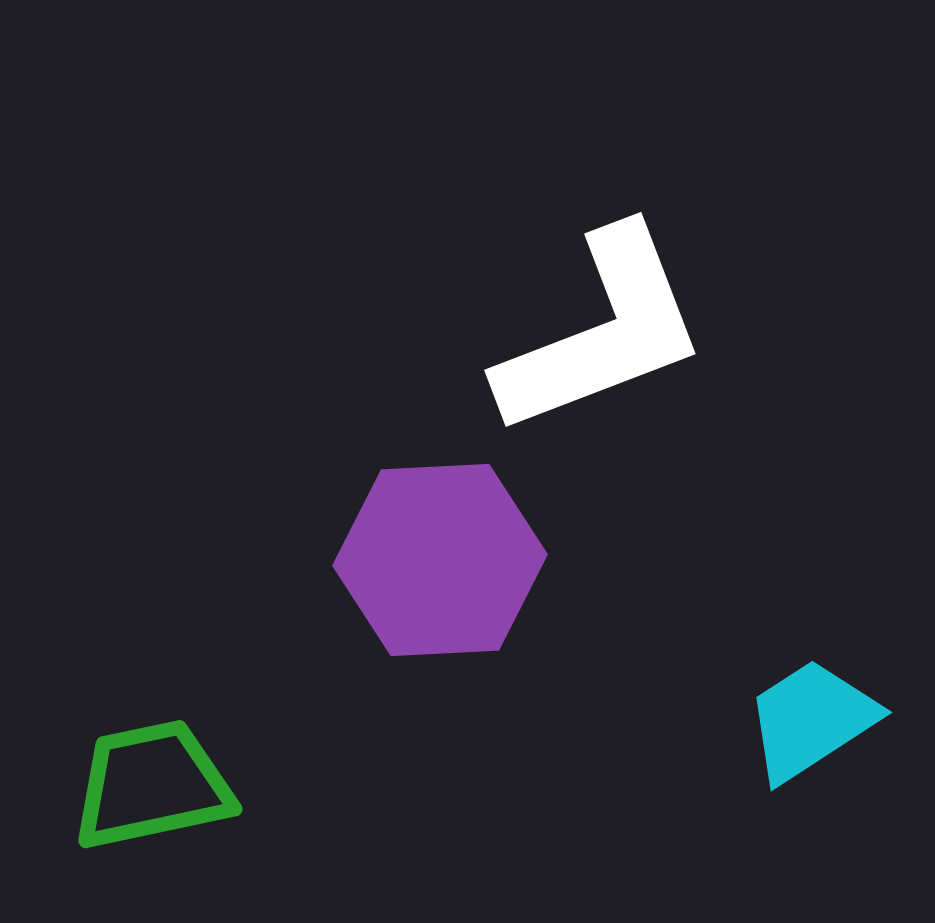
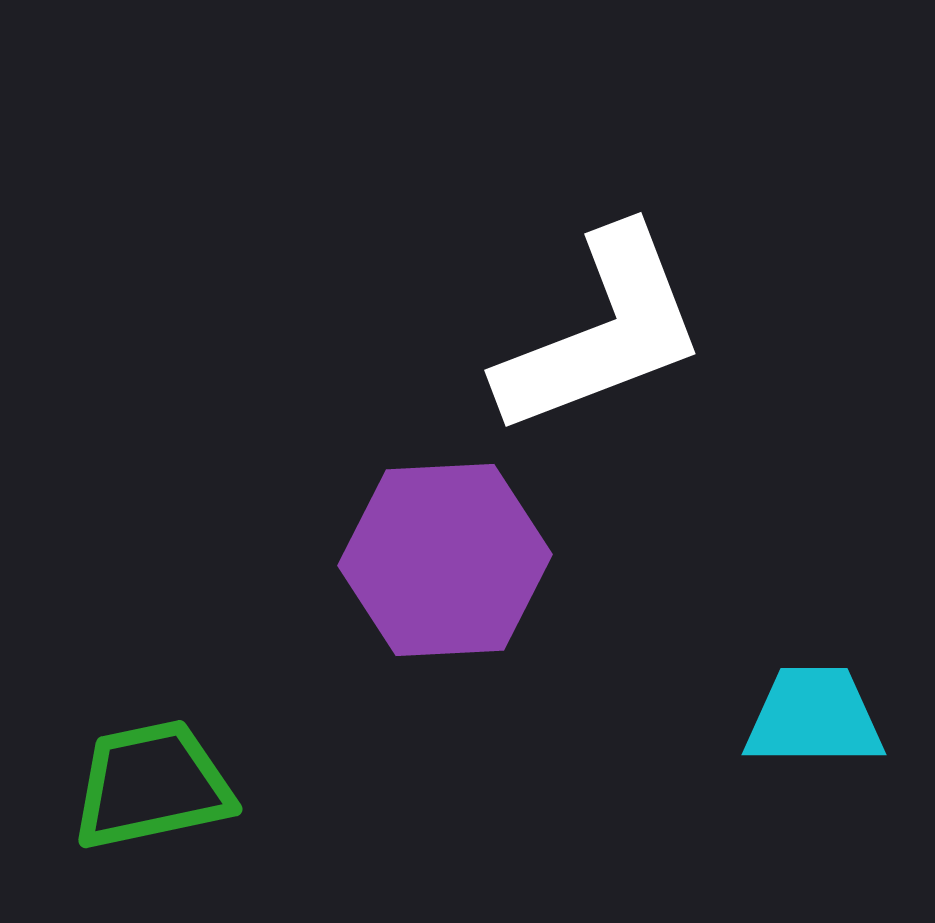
purple hexagon: moved 5 px right
cyan trapezoid: moved 3 px right, 3 px up; rotated 33 degrees clockwise
